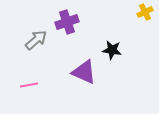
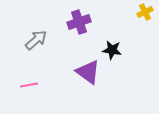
purple cross: moved 12 px right
purple triangle: moved 4 px right; rotated 12 degrees clockwise
